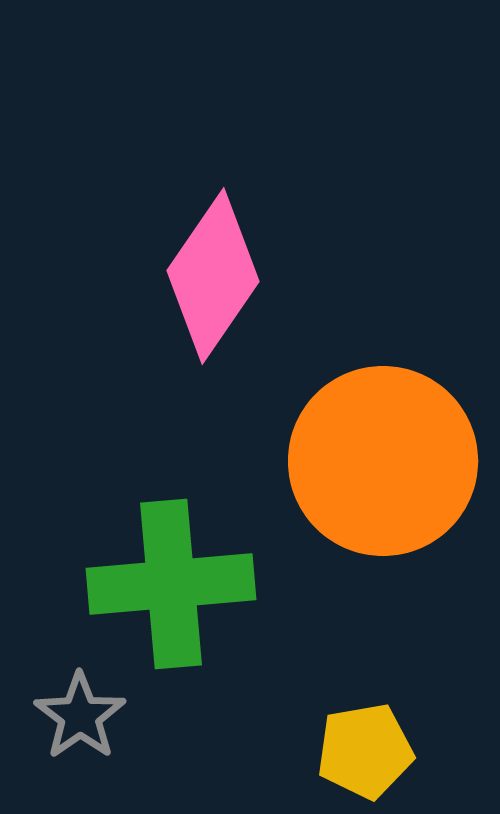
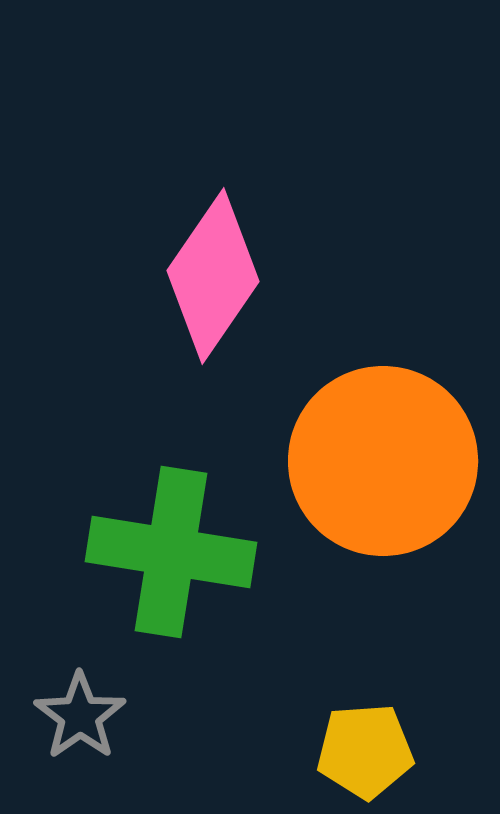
green cross: moved 32 px up; rotated 14 degrees clockwise
yellow pentagon: rotated 6 degrees clockwise
